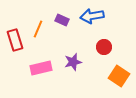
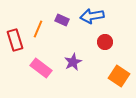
red circle: moved 1 px right, 5 px up
purple star: rotated 12 degrees counterclockwise
pink rectangle: rotated 50 degrees clockwise
